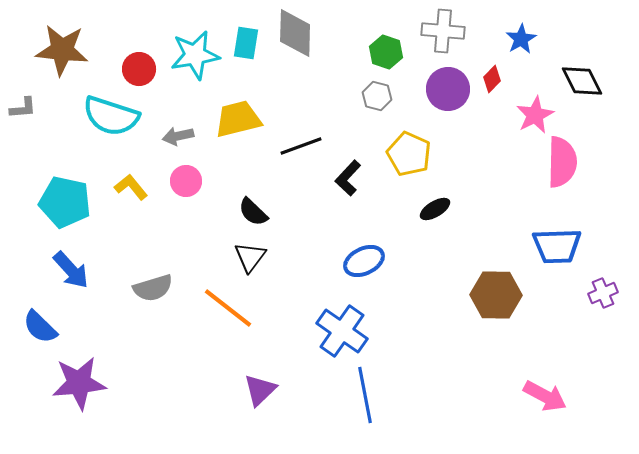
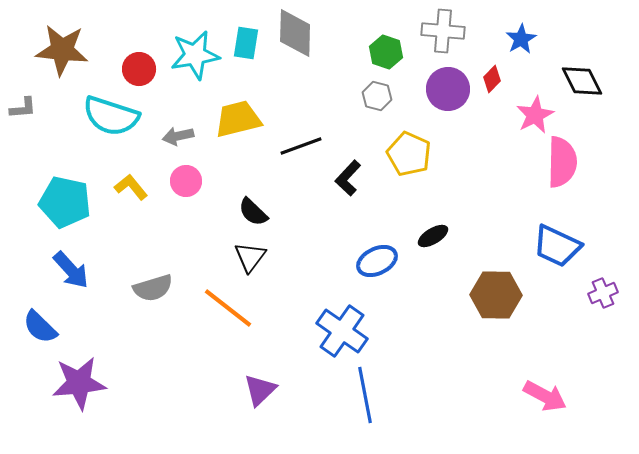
black ellipse: moved 2 px left, 27 px down
blue trapezoid: rotated 27 degrees clockwise
blue ellipse: moved 13 px right
